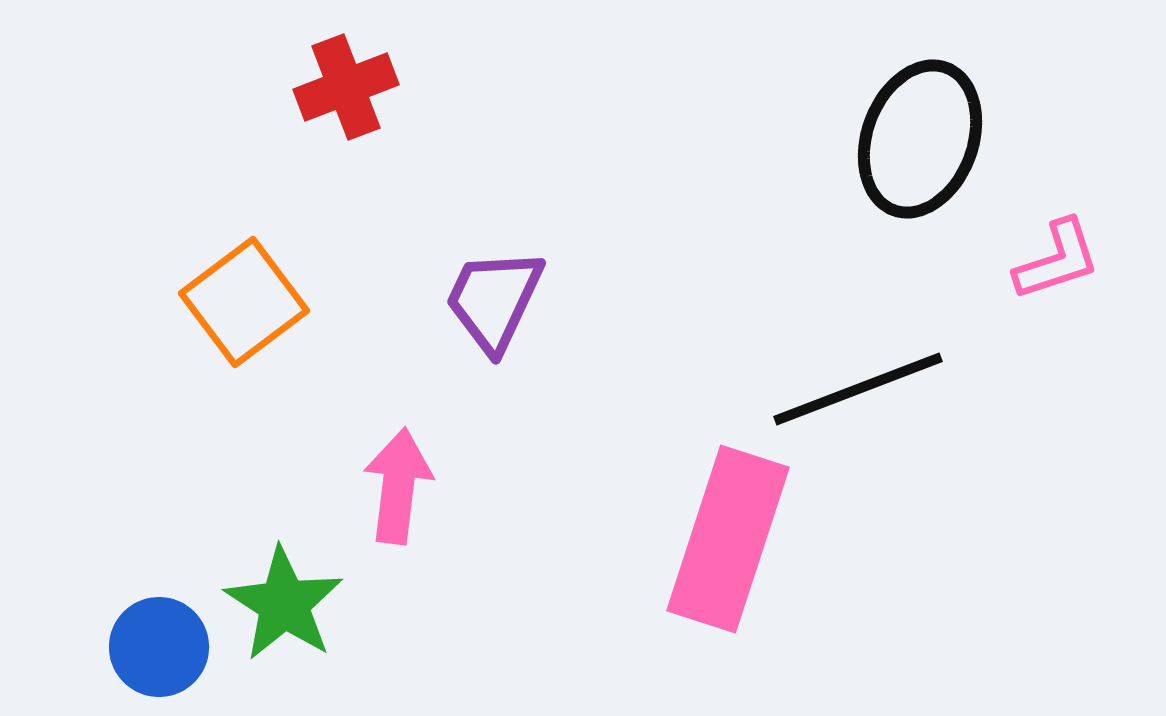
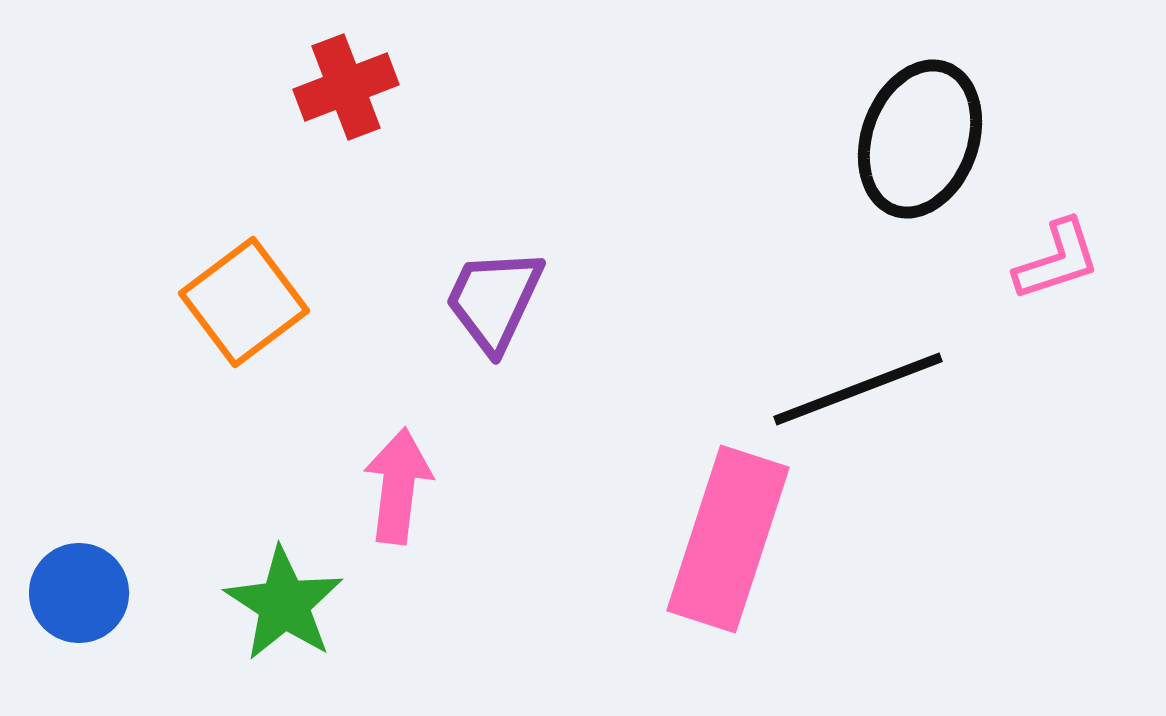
blue circle: moved 80 px left, 54 px up
